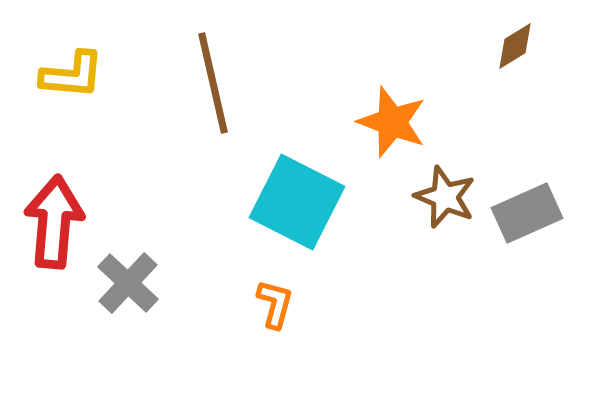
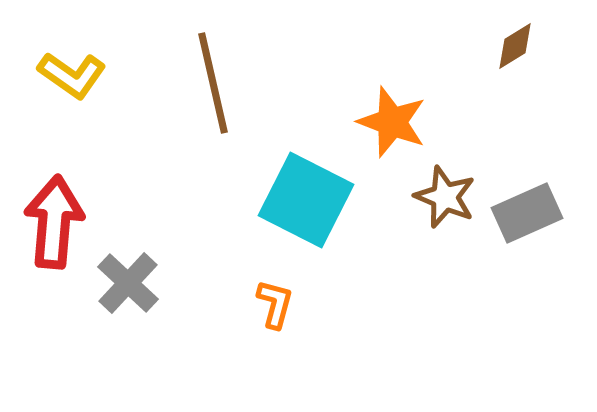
yellow L-shape: rotated 30 degrees clockwise
cyan square: moved 9 px right, 2 px up
